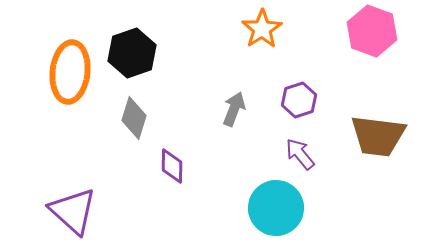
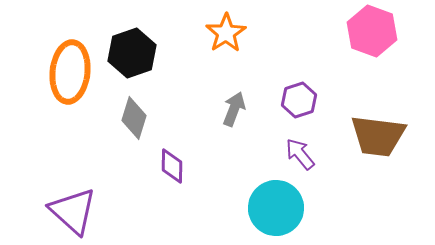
orange star: moved 36 px left, 4 px down
